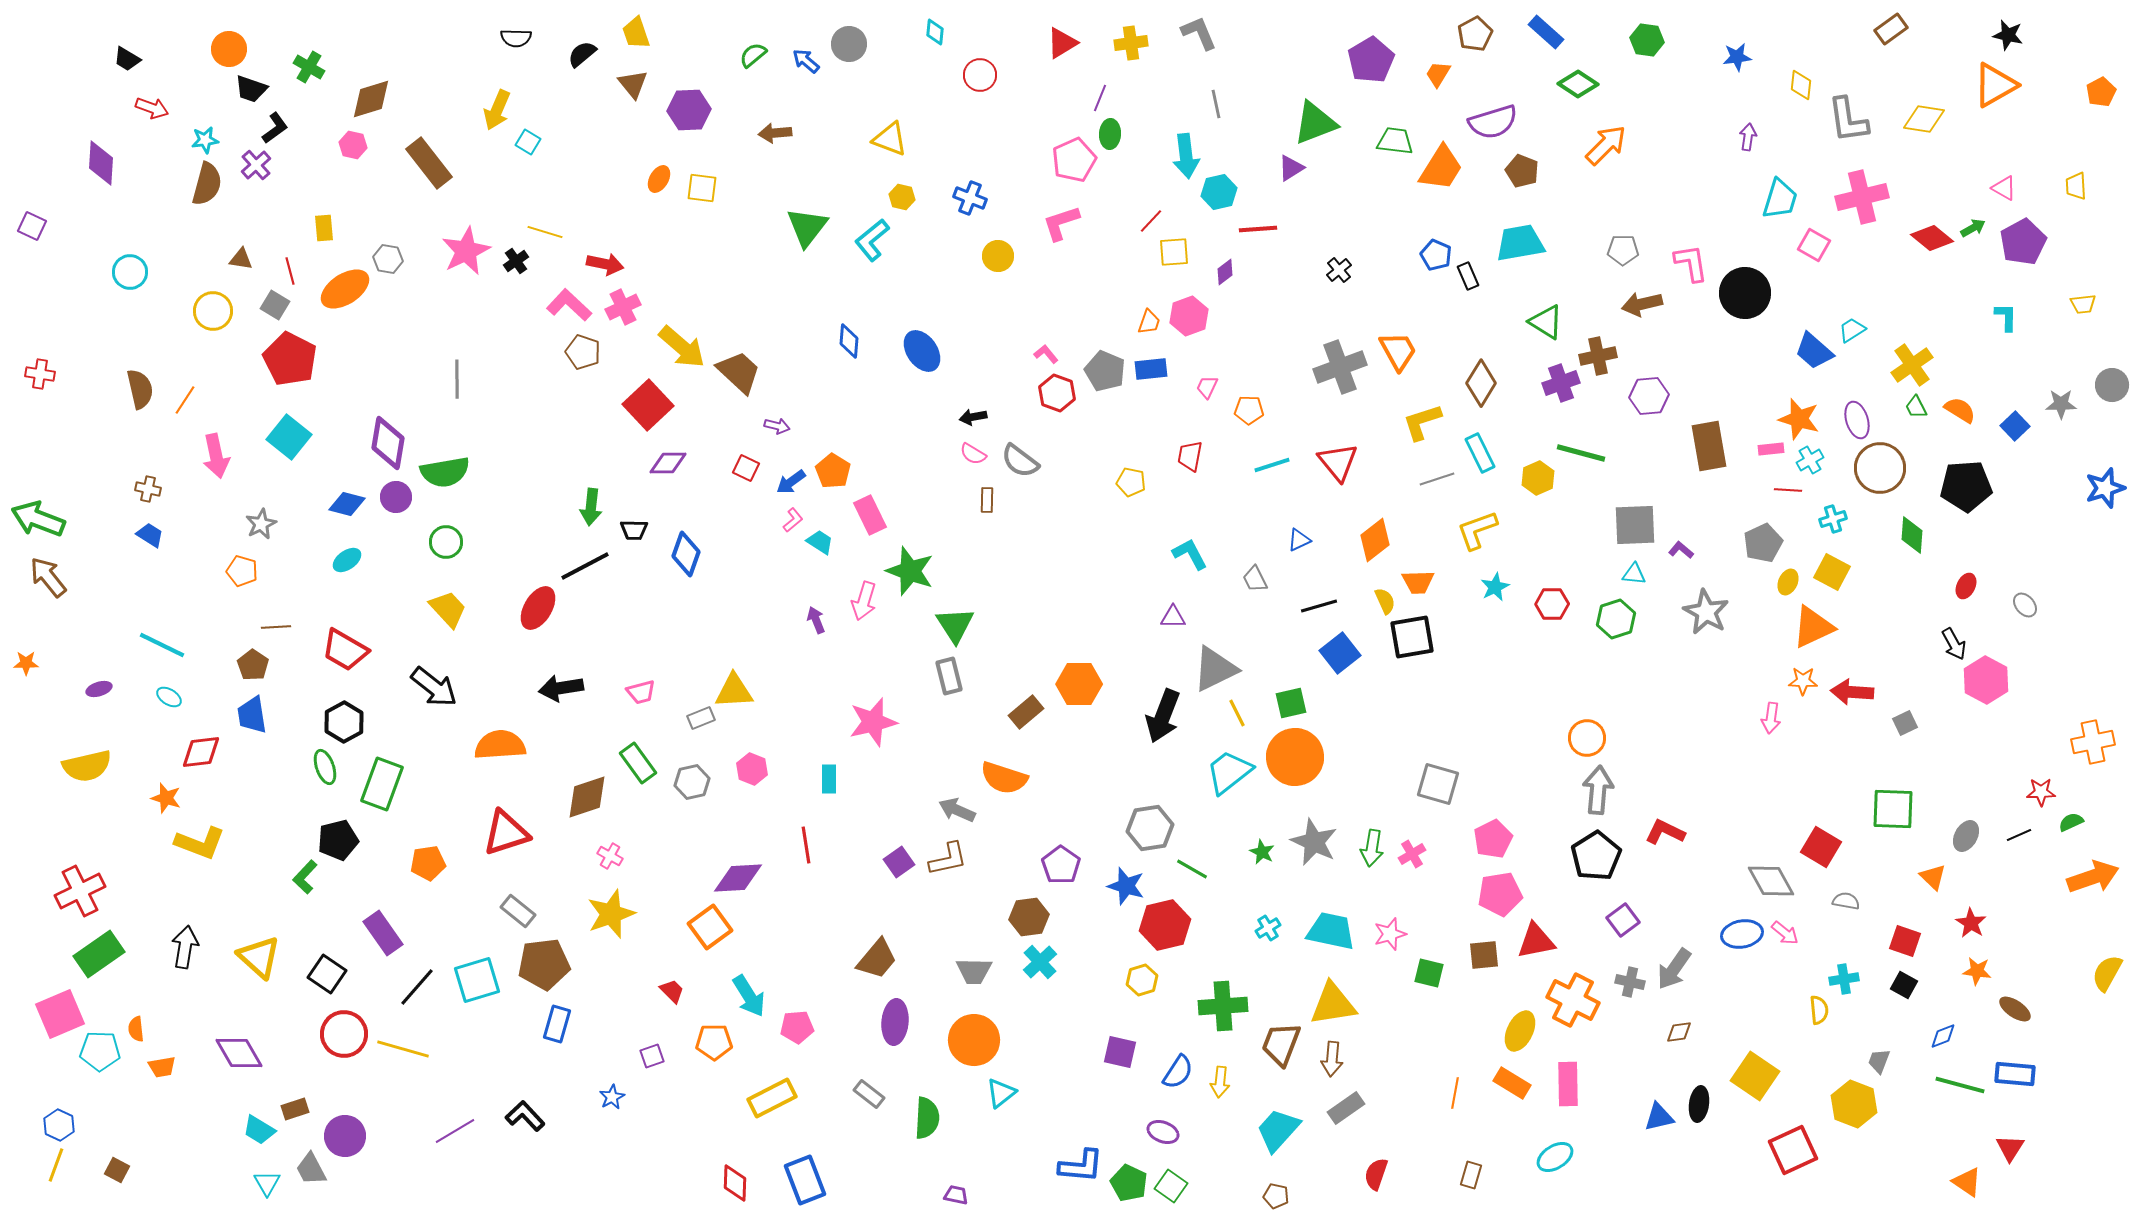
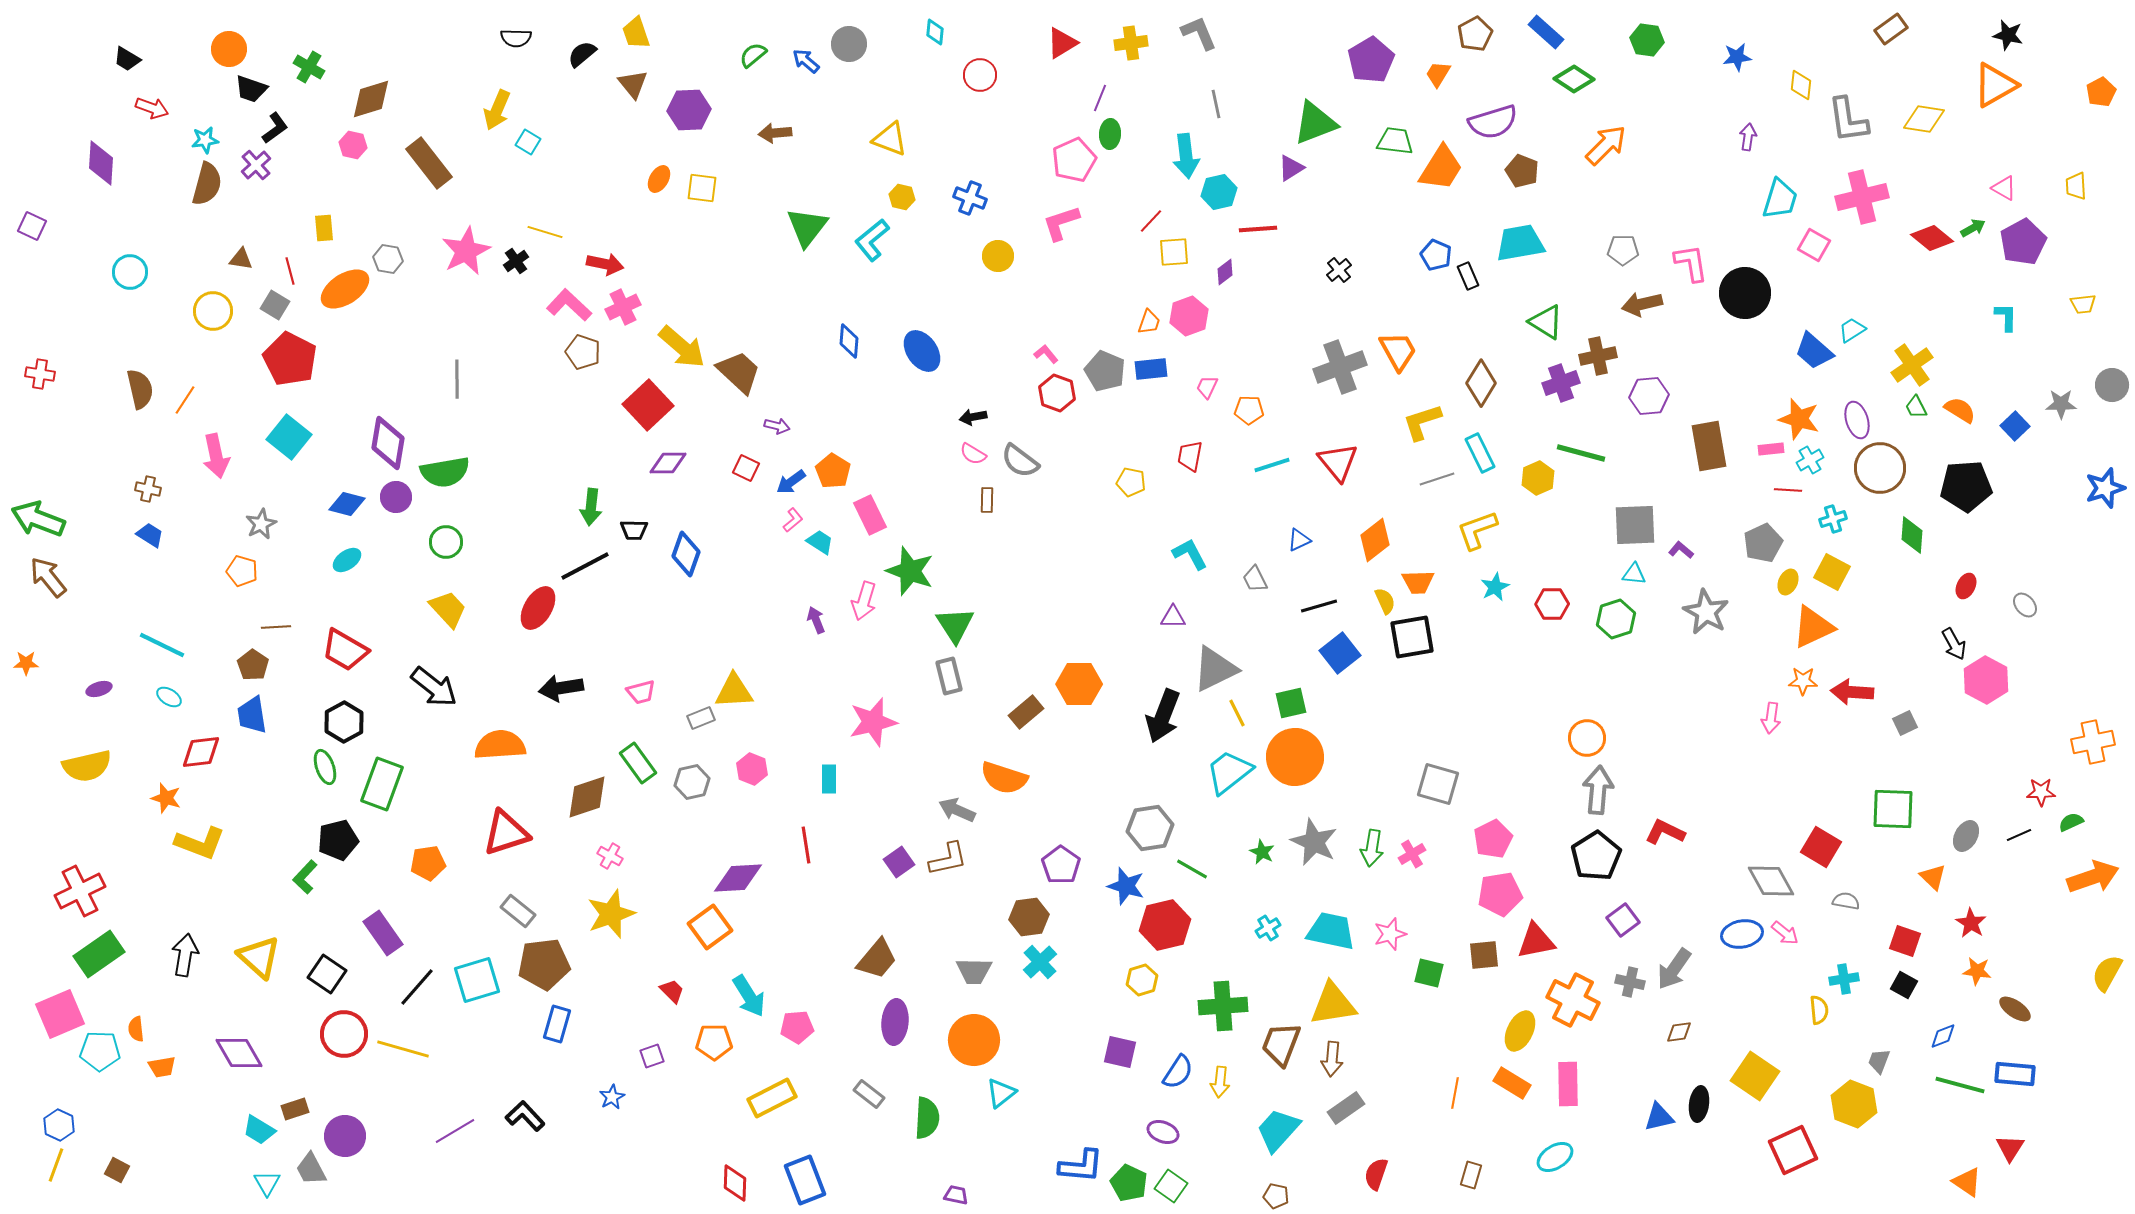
green diamond at (1578, 84): moved 4 px left, 5 px up
black arrow at (185, 947): moved 8 px down
